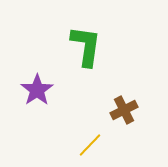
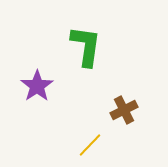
purple star: moved 4 px up
